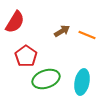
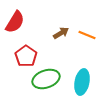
brown arrow: moved 1 px left, 2 px down
